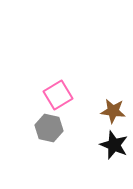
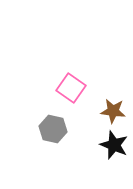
pink square: moved 13 px right, 7 px up; rotated 24 degrees counterclockwise
gray hexagon: moved 4 px right, 1 px down
